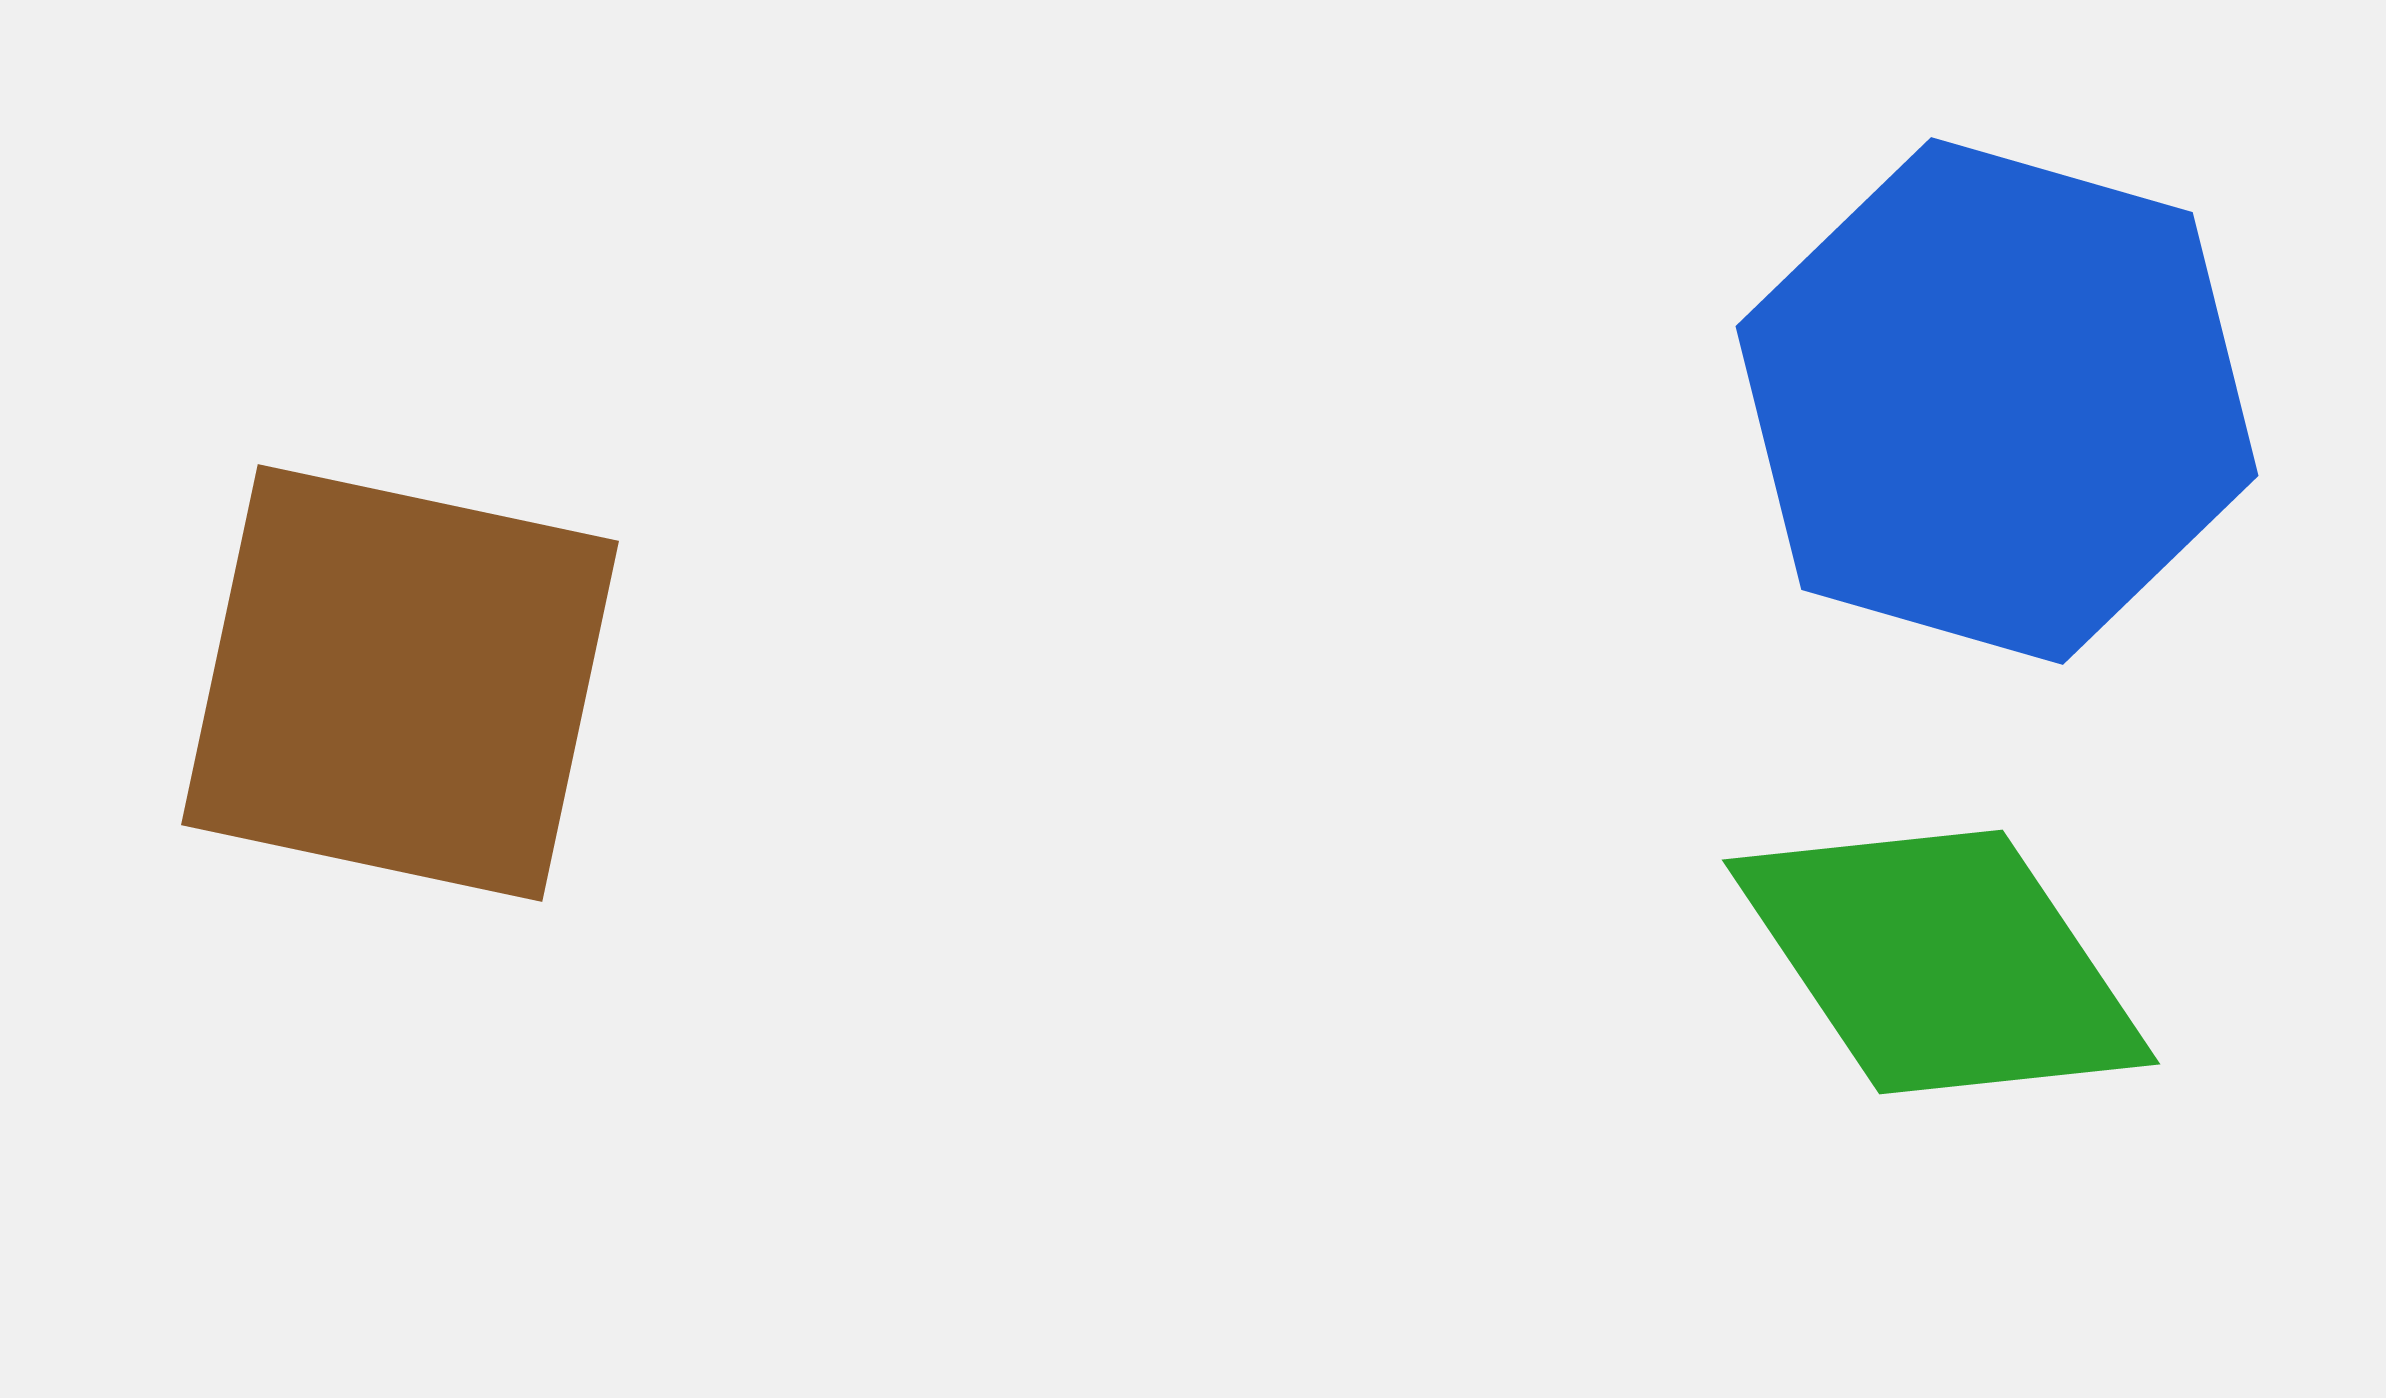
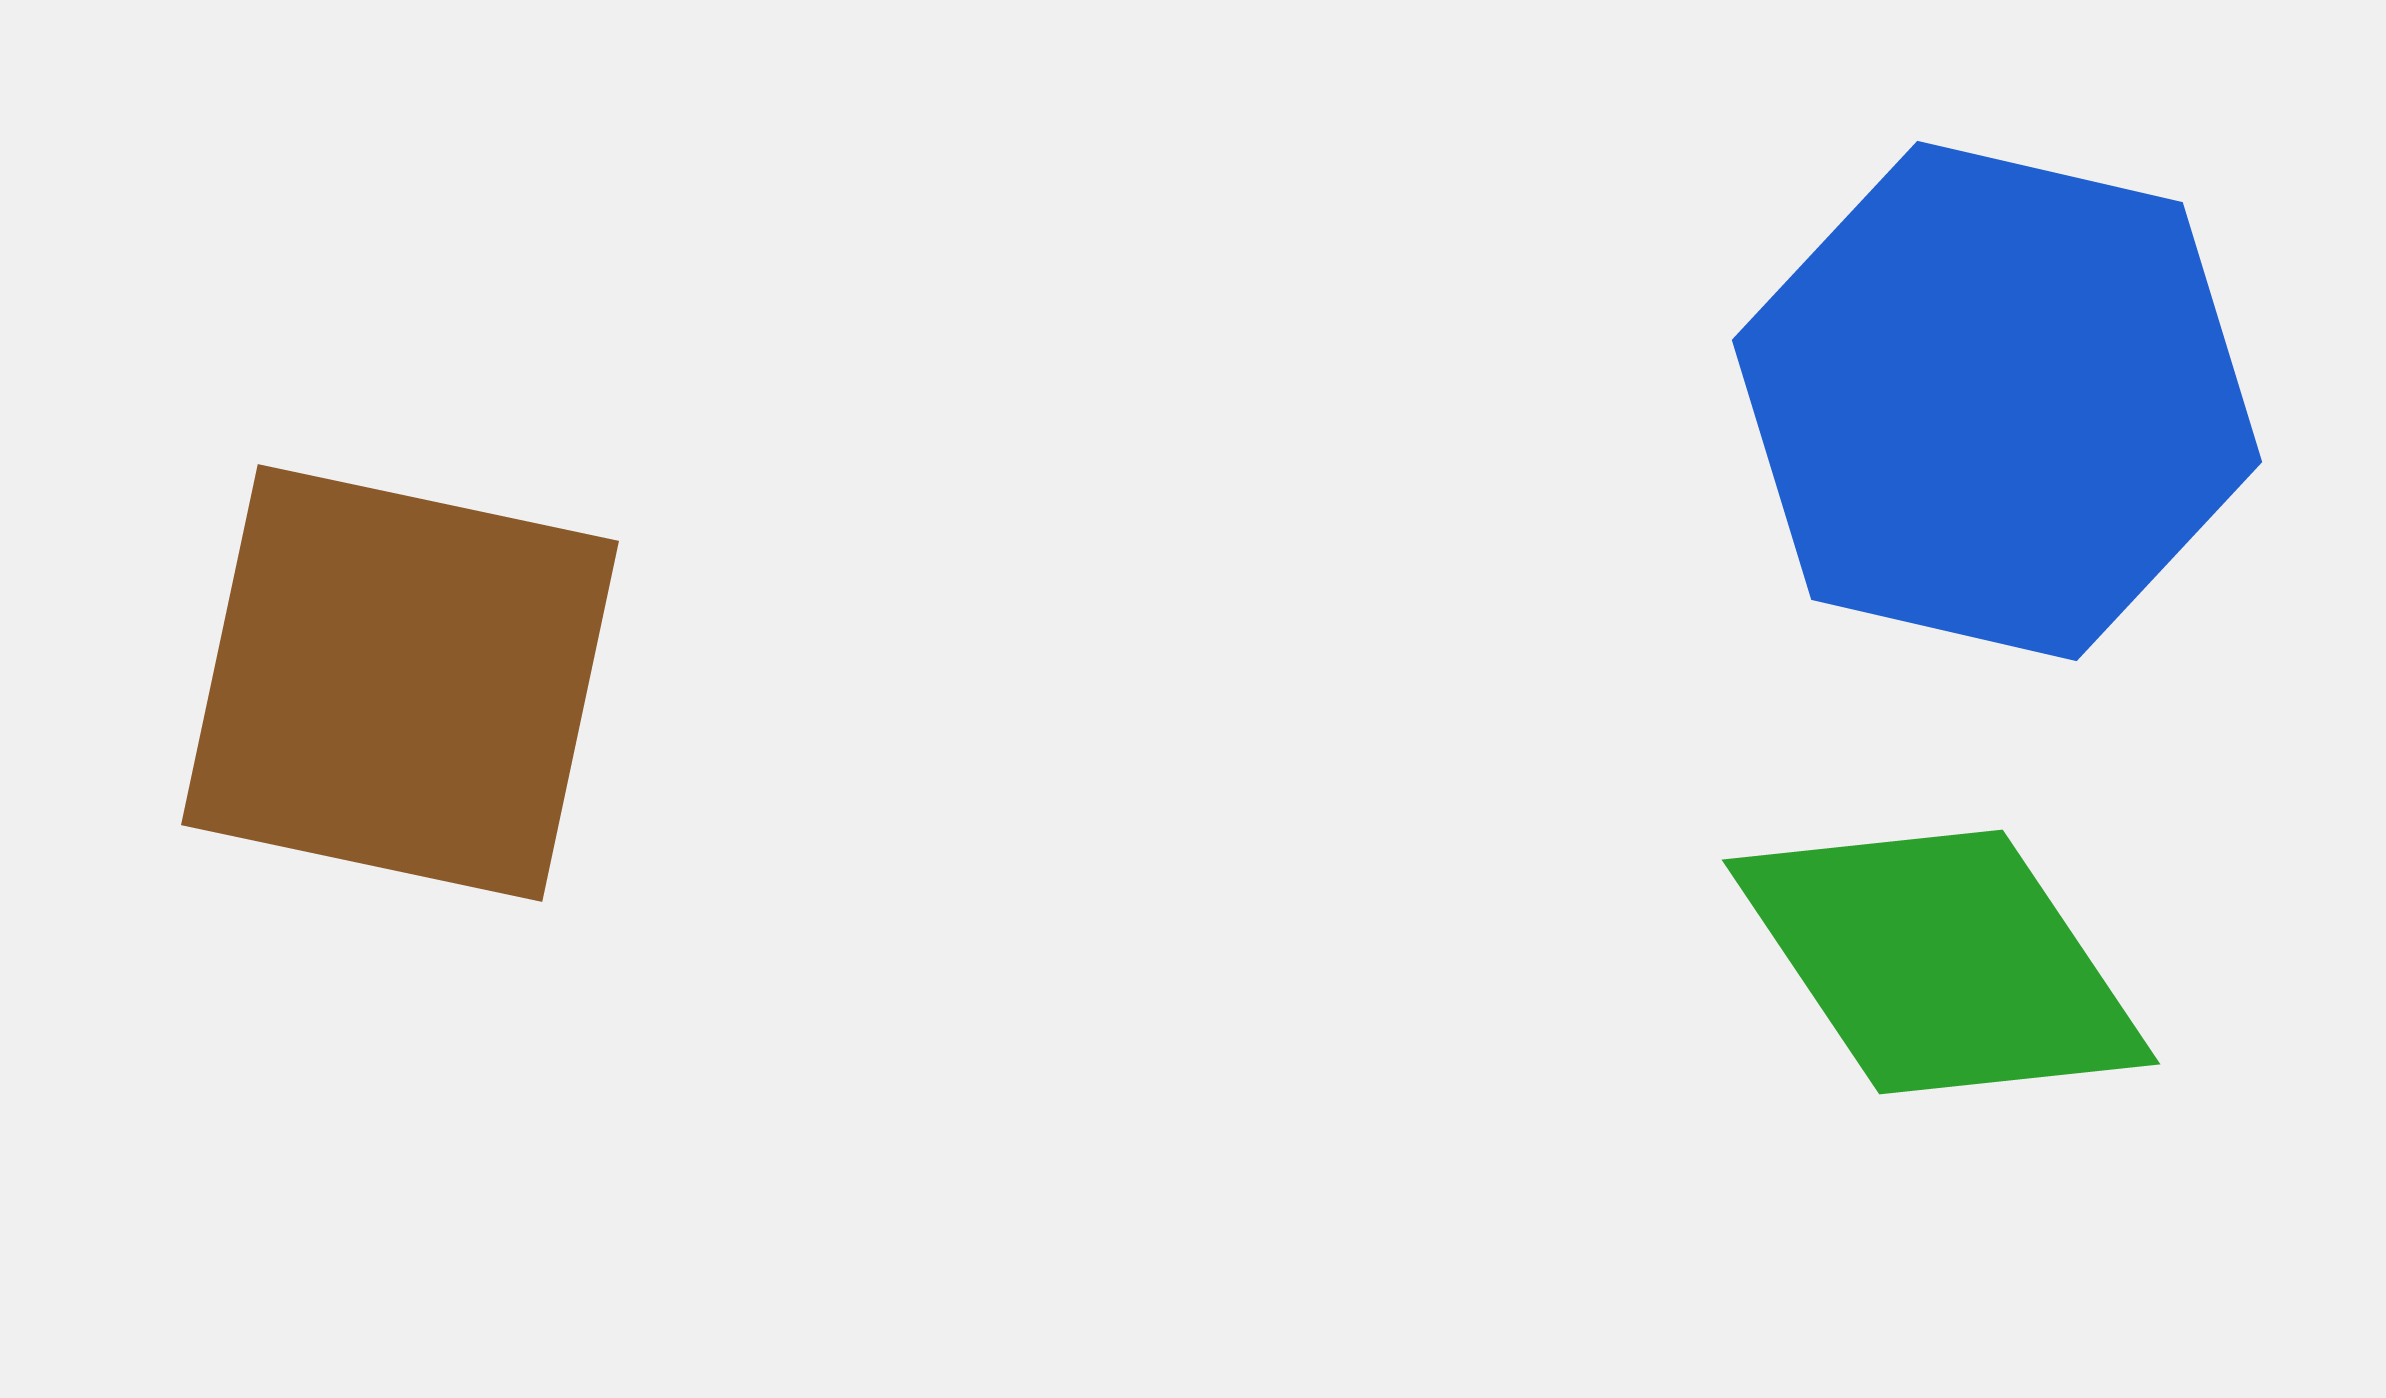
blue hexagon: rotated 3 degrees counterclockwise
